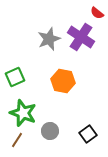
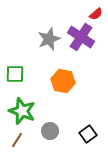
red semicircle: moved 1 px left, 1 px down; rotated 80 degrees counterclockwise
green square: moved 3 px up; rotated 24 degrees clockwise
green star: moved 1 px left, 2 px up
